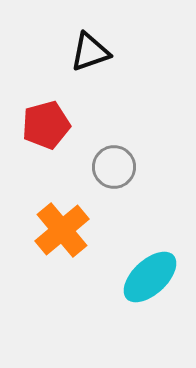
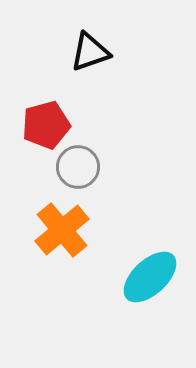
gray circle: moved 36 px left
